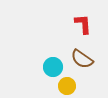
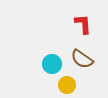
cyan circle: moved 1 px left, 3 px up
yellow circle: moved 1 px up
